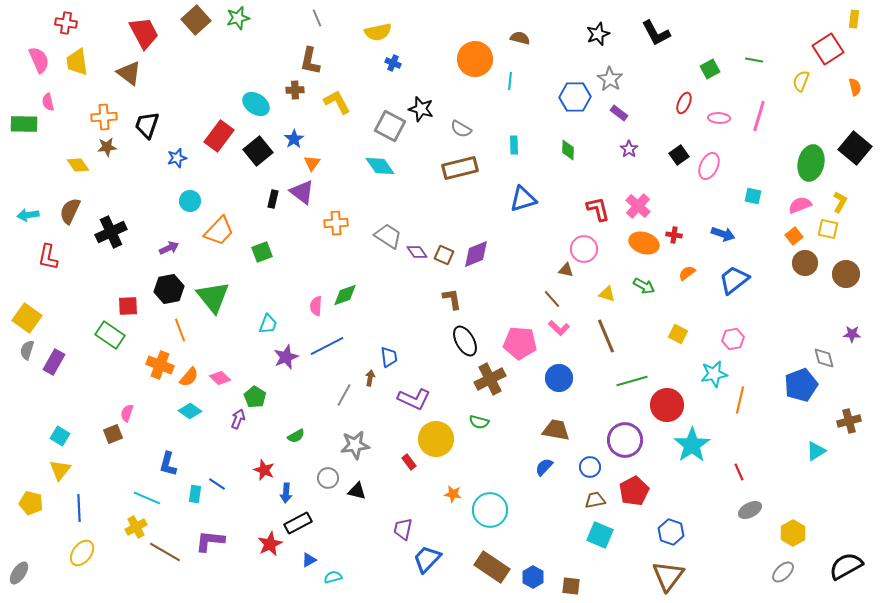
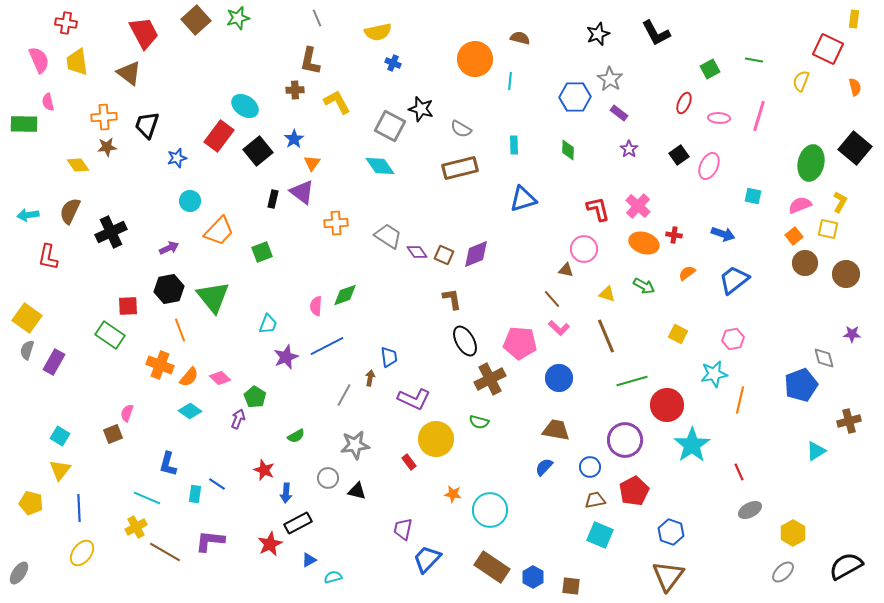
red square at (828, 49): rotated 32 degrees counterclockwise
cyan ellipse at (256, 104): moved 11 px left, 2 px down
